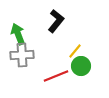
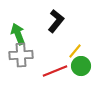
gray cross: moved 1 px left
red line: moved 1 px left, 5 px up
